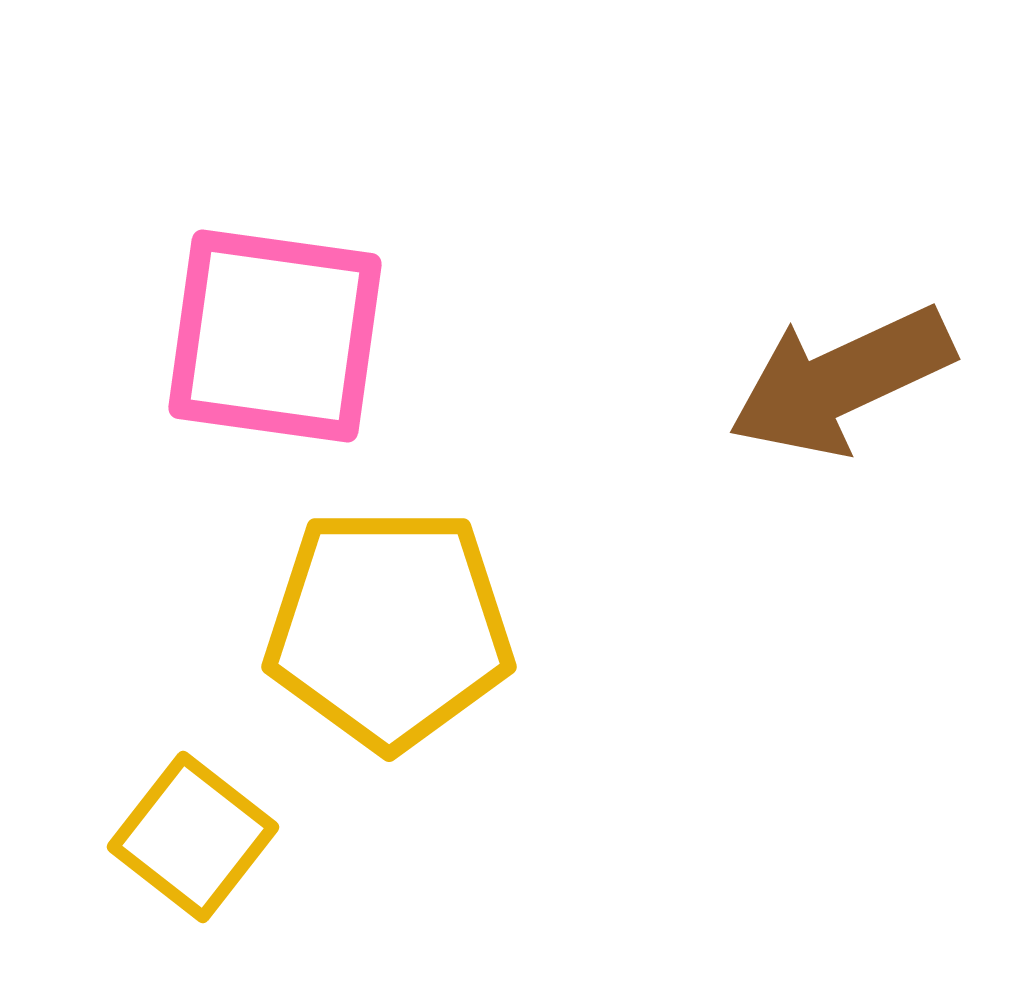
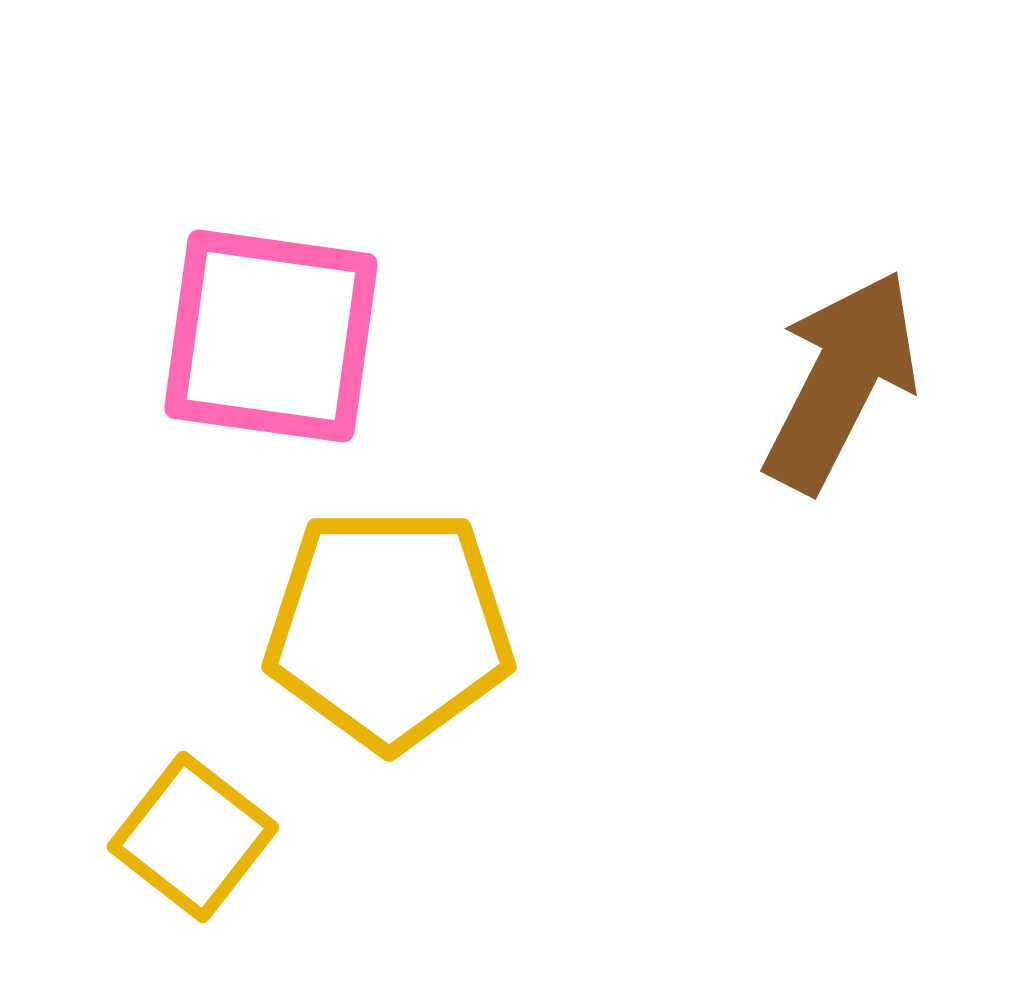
pink square: moved 4 px left
brown arrow: rotated 142 degrees clockwise
